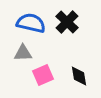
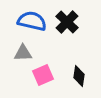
blue semicircle: moved 1 px right, 2 px up
black diamond: rotated 20 degrees clockwise
